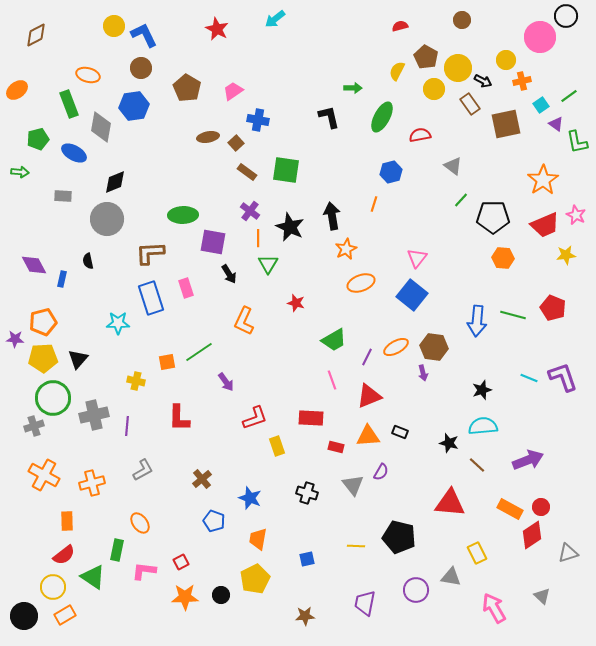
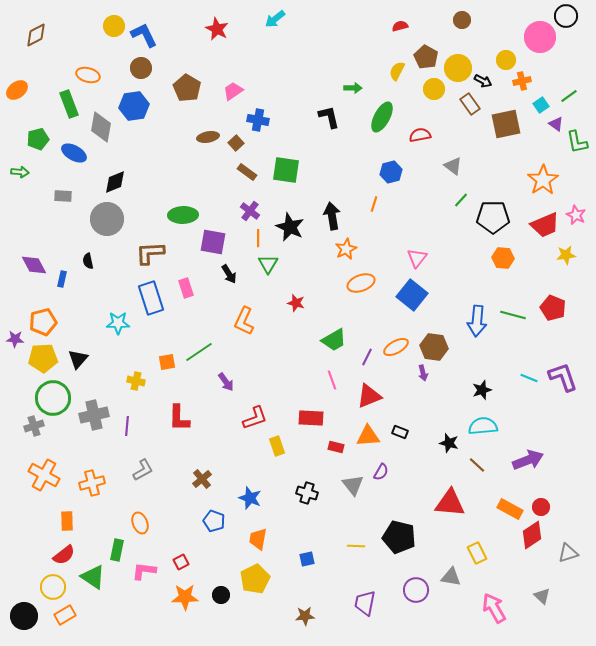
orange ellipse at (140, 523): rotated 15 degrees clockwise
